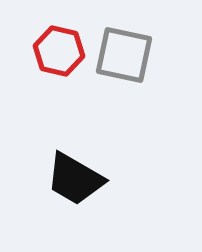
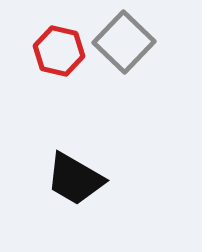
gray square: moved 13 px up; rotated 32 degrees clockwise
